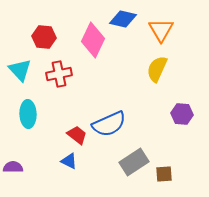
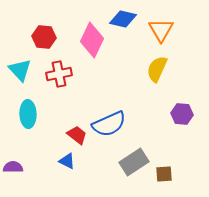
pink diamond: moved 1 px left
blue triangle: moved 2 px left
